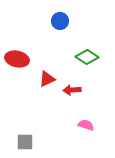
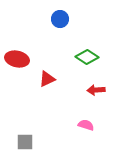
blue circle: moved 2 px up
red arrow: moved 24 px right
